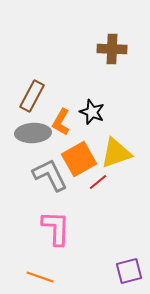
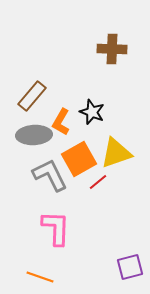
brown rectangle: rotated 12 degrees clockwise
gray ellipse: moved 1 px right, 2 px down
purple square: moved 1 px right, 4 px up
